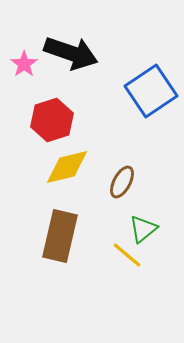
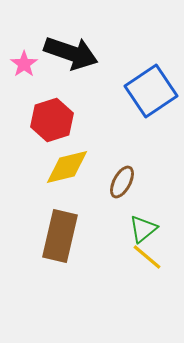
yellow line: moved 20 px right, 2 px down
